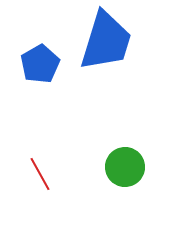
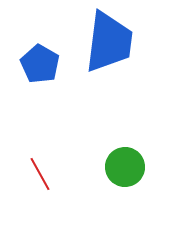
blue trapezoid: moved 3 px right, 1 px down; rotated 10 degrees counterclockwise
blue pentagon: rotated 12 degrees counterclockwise
